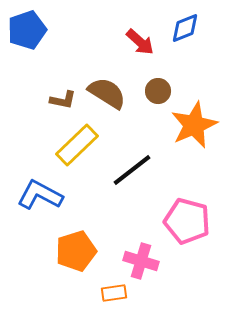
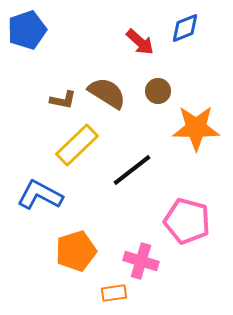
orange star: moved 2 px right, 3 px down; rotated 24 degrees clockwise
